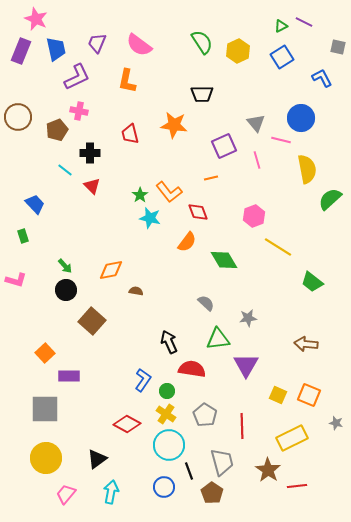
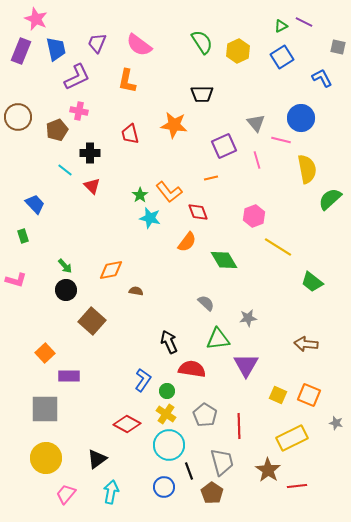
red line at (242, 426): moved 3 px left
